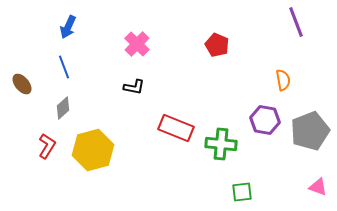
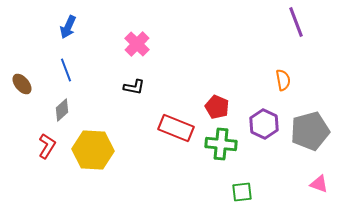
red pentagon: moved 62 px down
blue line: moved 2 px right, 3 px down
gray diamond: moved 1 px left, 2 px down
purple hexagon: moved 1 px left, 4 px down; rotated 16 degrees clockwise
gray pentagon: rotated 6 degrees clockwise
yellow hexagon: rotated 18 degrees clockwise
pink triangle: moved 1 px right, 3 px up
